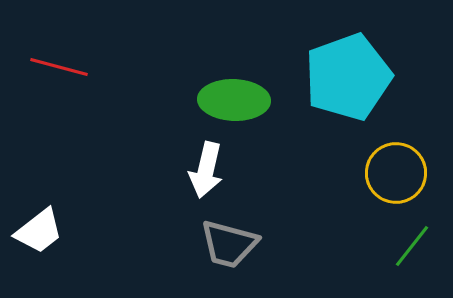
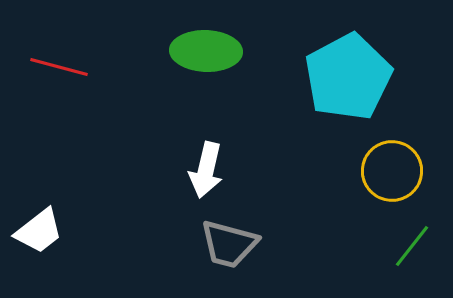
cyan pentagon: rotated 8 degrees counterclockwise
green ellipse: moved 28 px left, 49 px up
yellow circle: moved 4 px left, 2 px up
